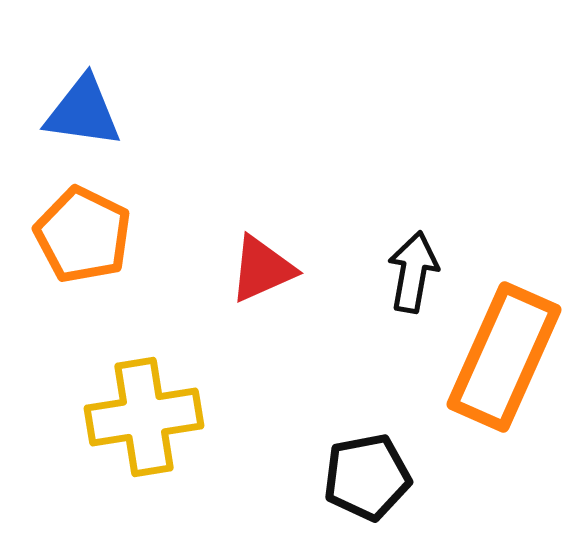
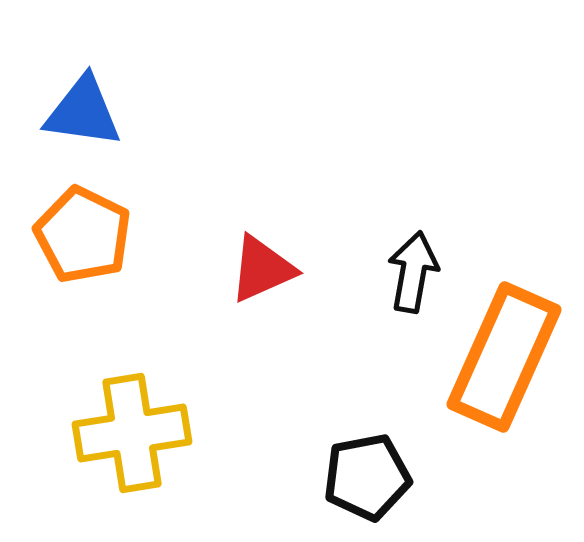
yellow cross: moved 12 px left, 16 px down
